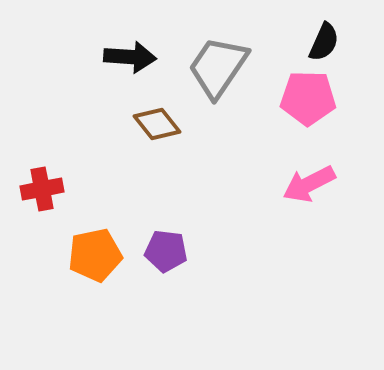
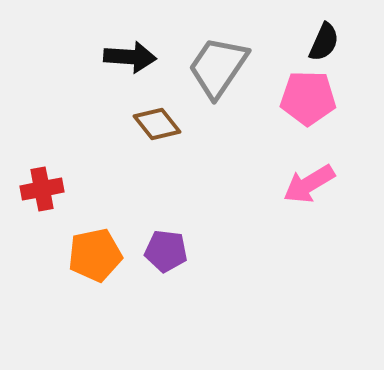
pink arrow: rotated 4 degrees counterclockwise
